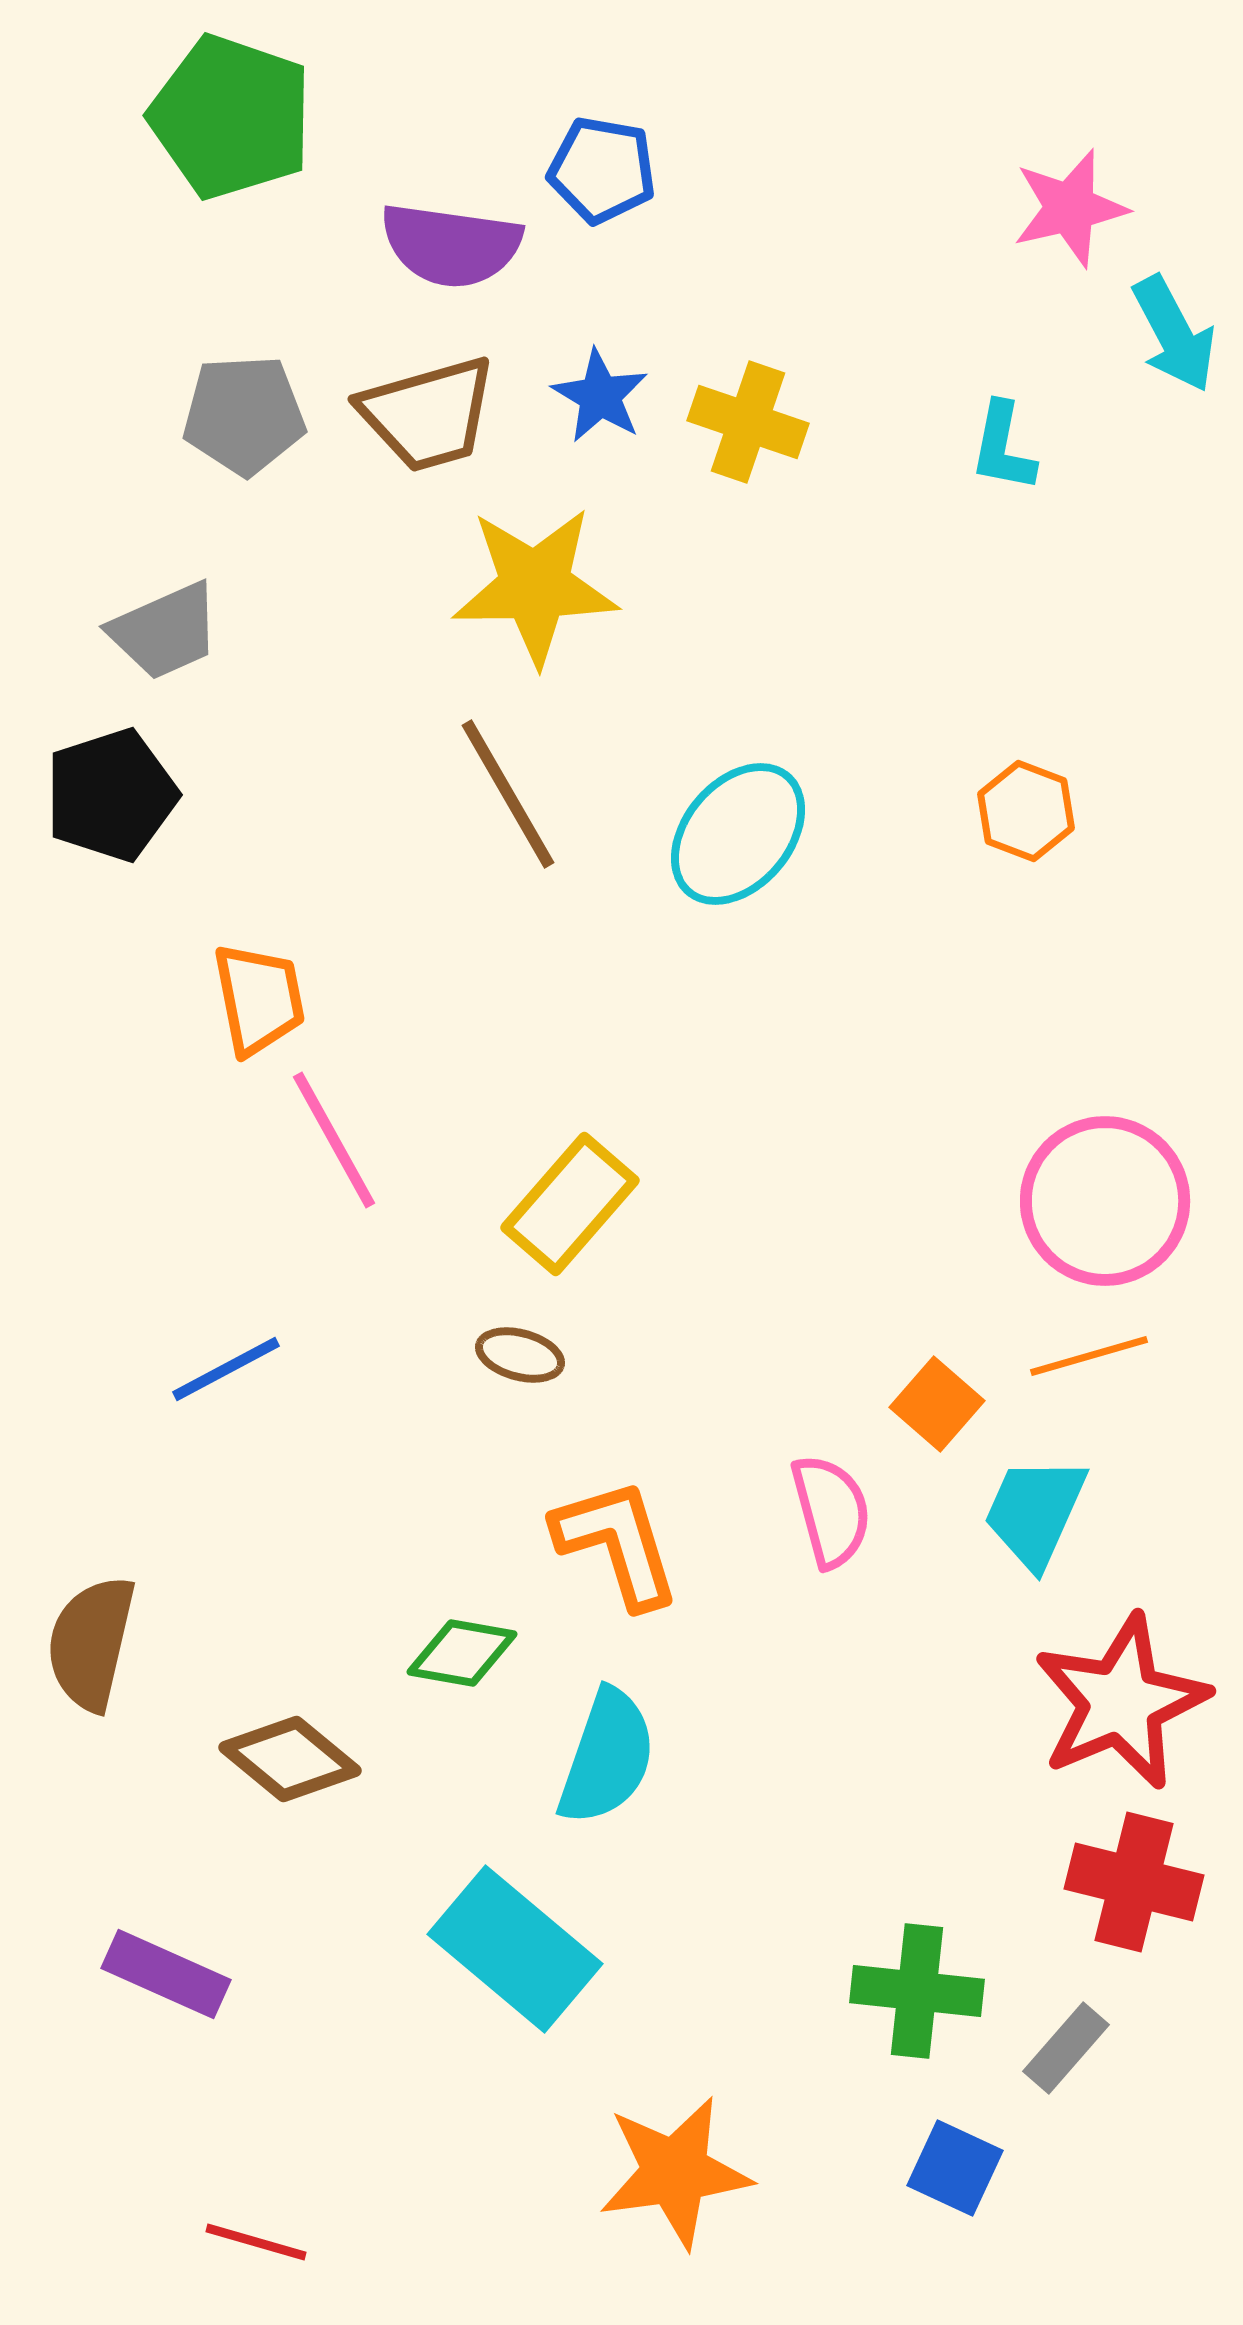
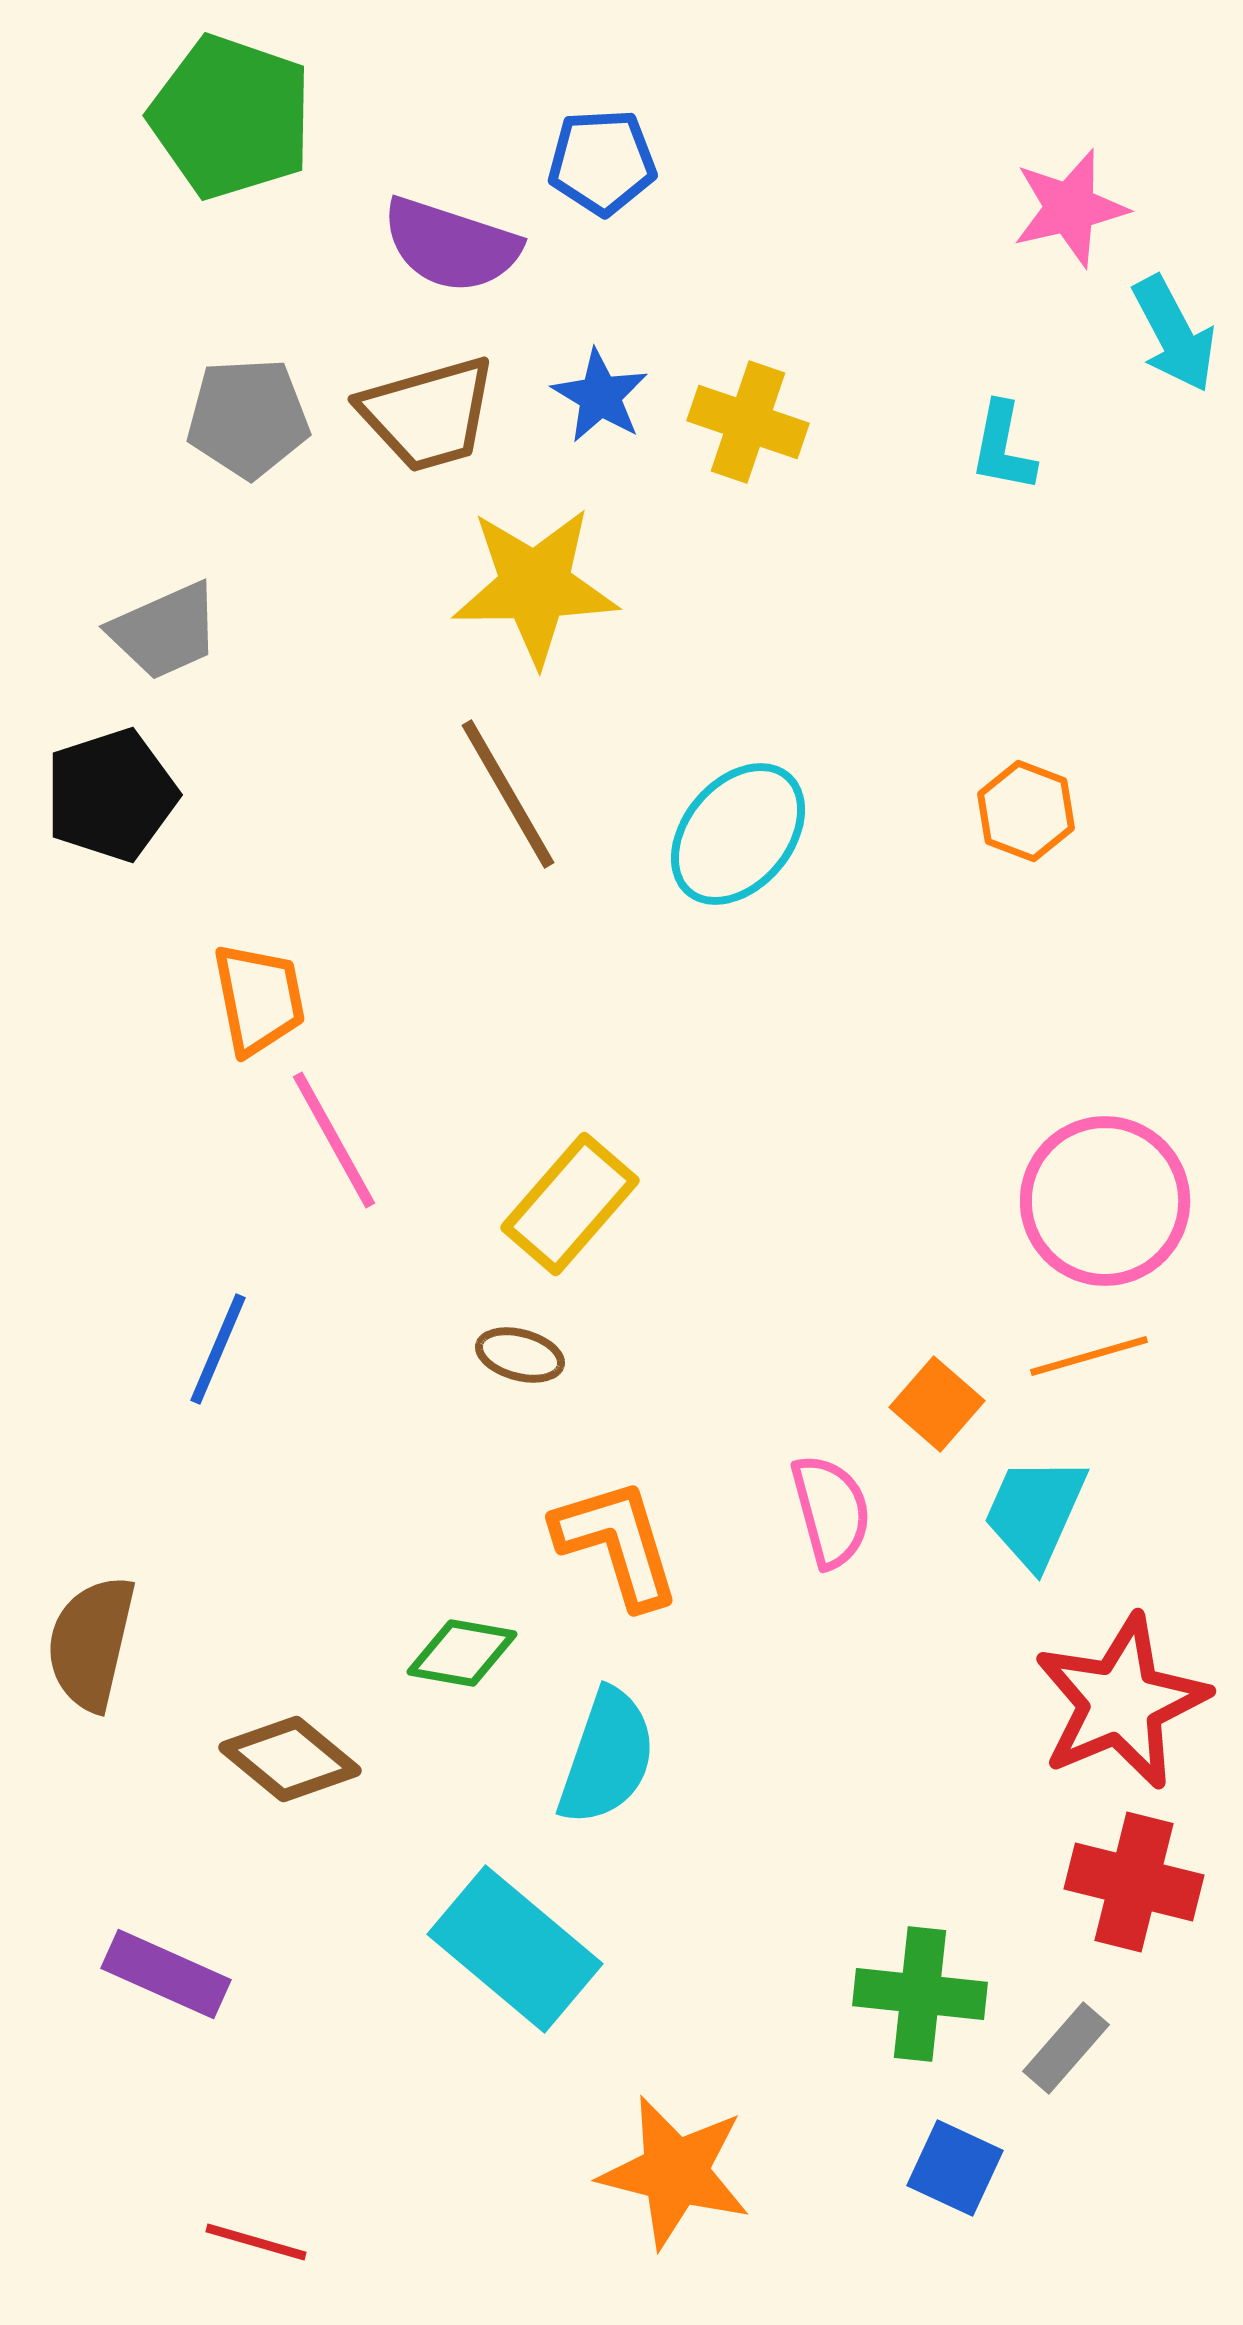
blue pentagon: moved 8 px up; rotated 13 degrees counterclockwise
purple semicircle: rotated 10 degrees clockwise
gray pentagon: moved 4 px right, 3 px down
blue line: moved 8 px left, 20 px up; rotated 39 degrees counterclockwise
green cross: moved 3 px right, 3 px down
orange star: rotated 22 degrees clockwise
